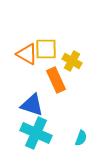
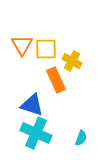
orange triangle: moved 5 px left, 9 px up; rotated 30 degrees clockwise
